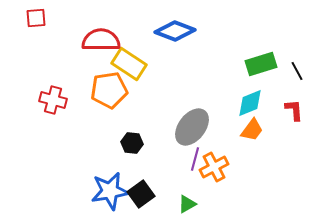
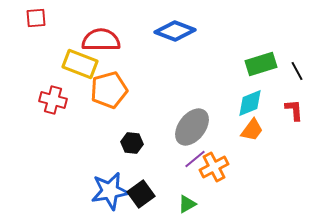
yellow rectangle: moved 49 px left; rotated 12 degrees counterclockwise
orange pentagon: rotated 6 degrees counterclockwise
purple line: rotated 35 degrees clockwise
